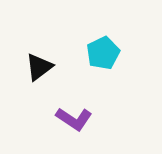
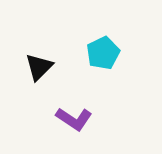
black triangle: rotated 8 degrees counterclockwise
